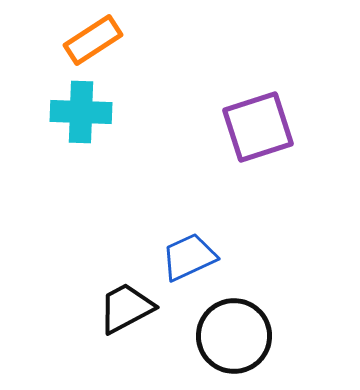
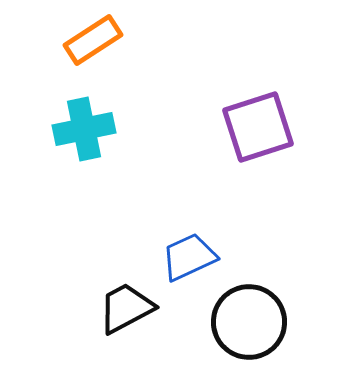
cyan cross: moved 3 px right, 17 px down; rotated 14 degrees counterclockwise
black circle: moved 15 px right, 14 px up
